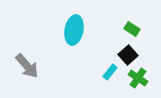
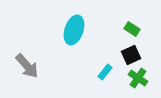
cyan ellipse: rotated 8 degrees clockwise
black square: moved 3 px right; rotated 18 degrees clockwise
cyan rectangle: moved 5 px left
